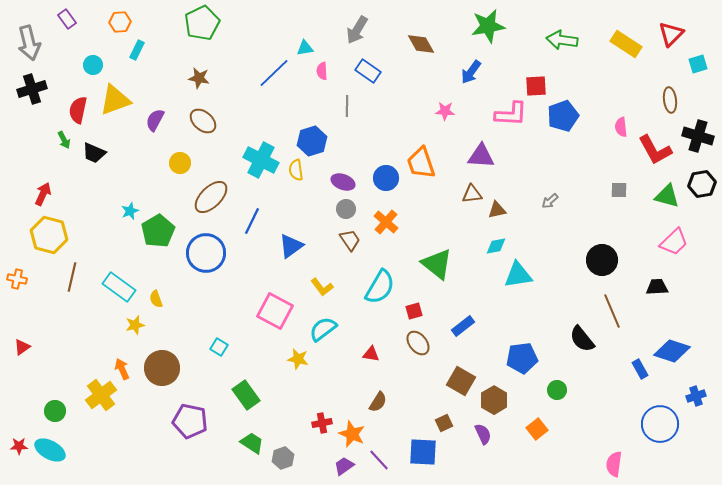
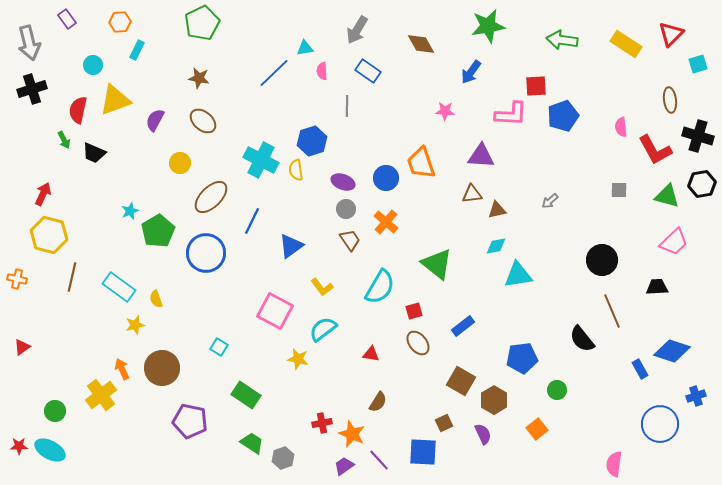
green rectangle at (246, 395): rotated 20 degrees counterclockwise
